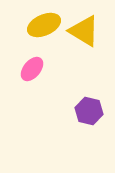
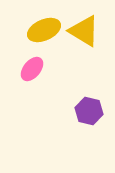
yellow ellipse: moved 5 px down
